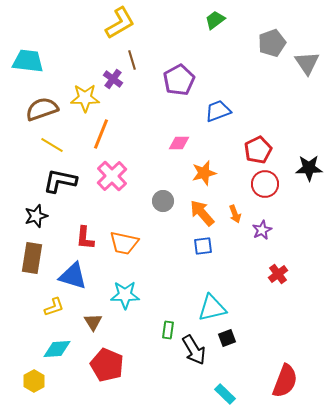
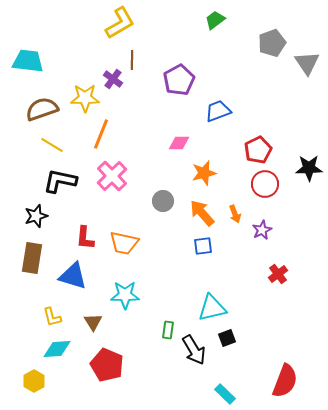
brown line at (132, 60): rotated 18 degrees clockwise
yellow L-shape at (54, 307): moved 2 px left, 10 px down; rotated 95 degrees clockwise
